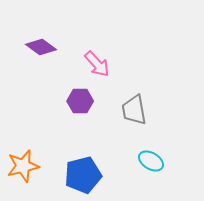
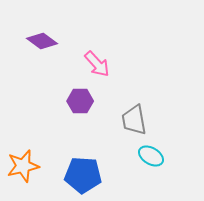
purple diamond: moved 1 px right, 6 px up
gray trapezoid: moved 10 px down
cyan ellipse: moved 5 px up
blue pentagon: rotated 18 degrees clockwise
